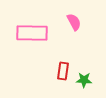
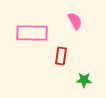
pink semicircle: moved 1 px right, 1 px up
red rectangle: moved 2 px left, 15 px up
